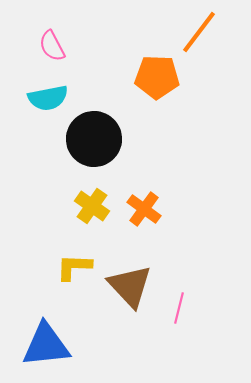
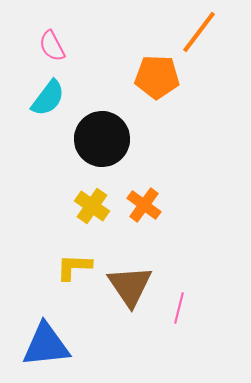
cyan semicircle: rotated 42 degrees counterclockwise
black circle: moved 8 px right
orange cross: moved 4 px up
brown triangle: rotated 9 degrees clockwise
